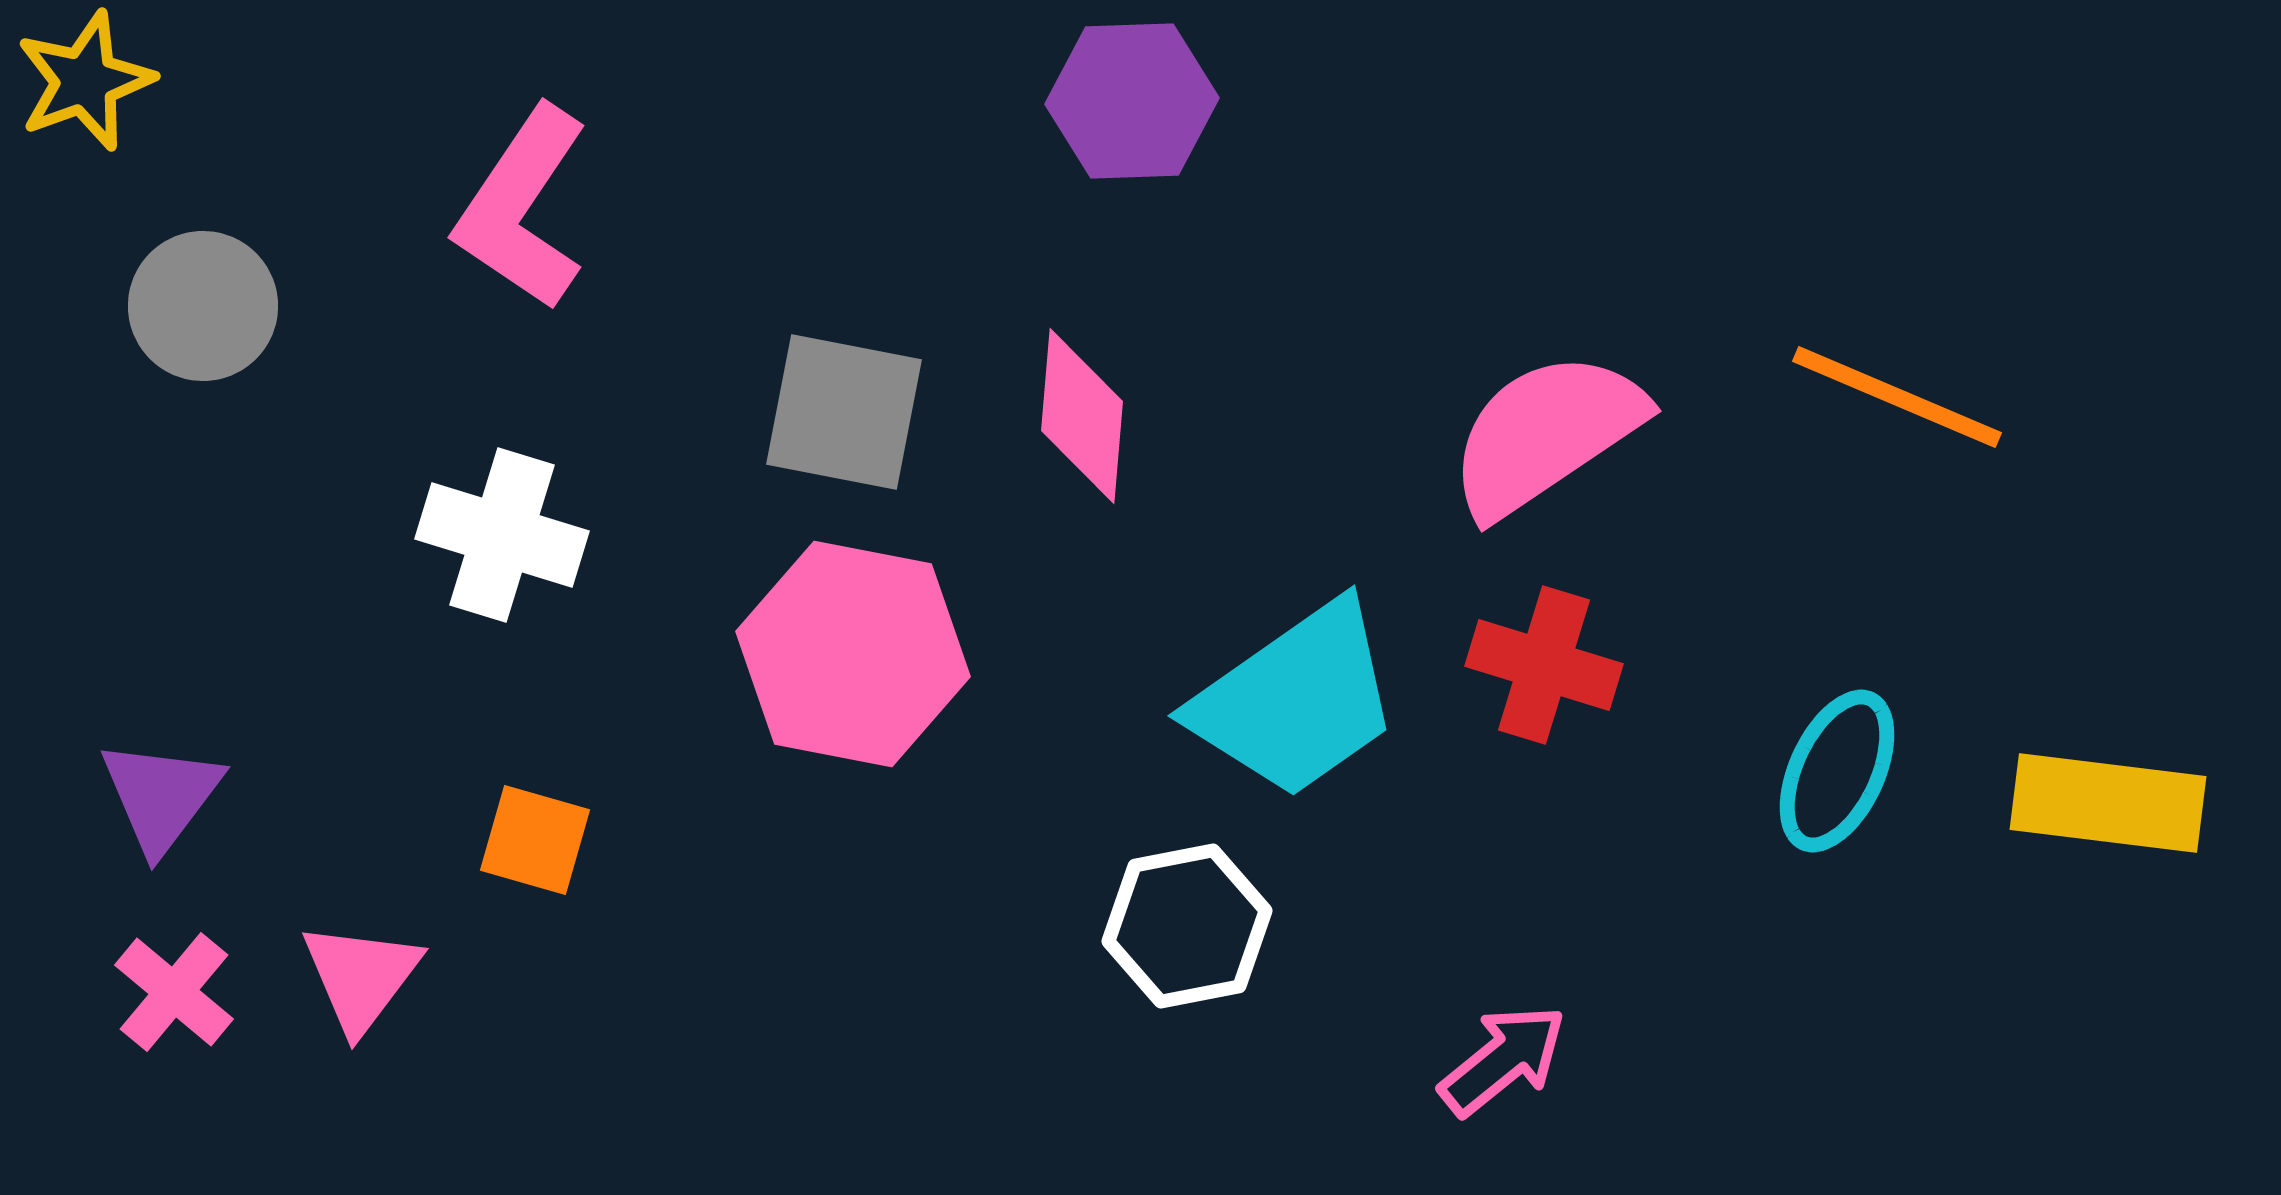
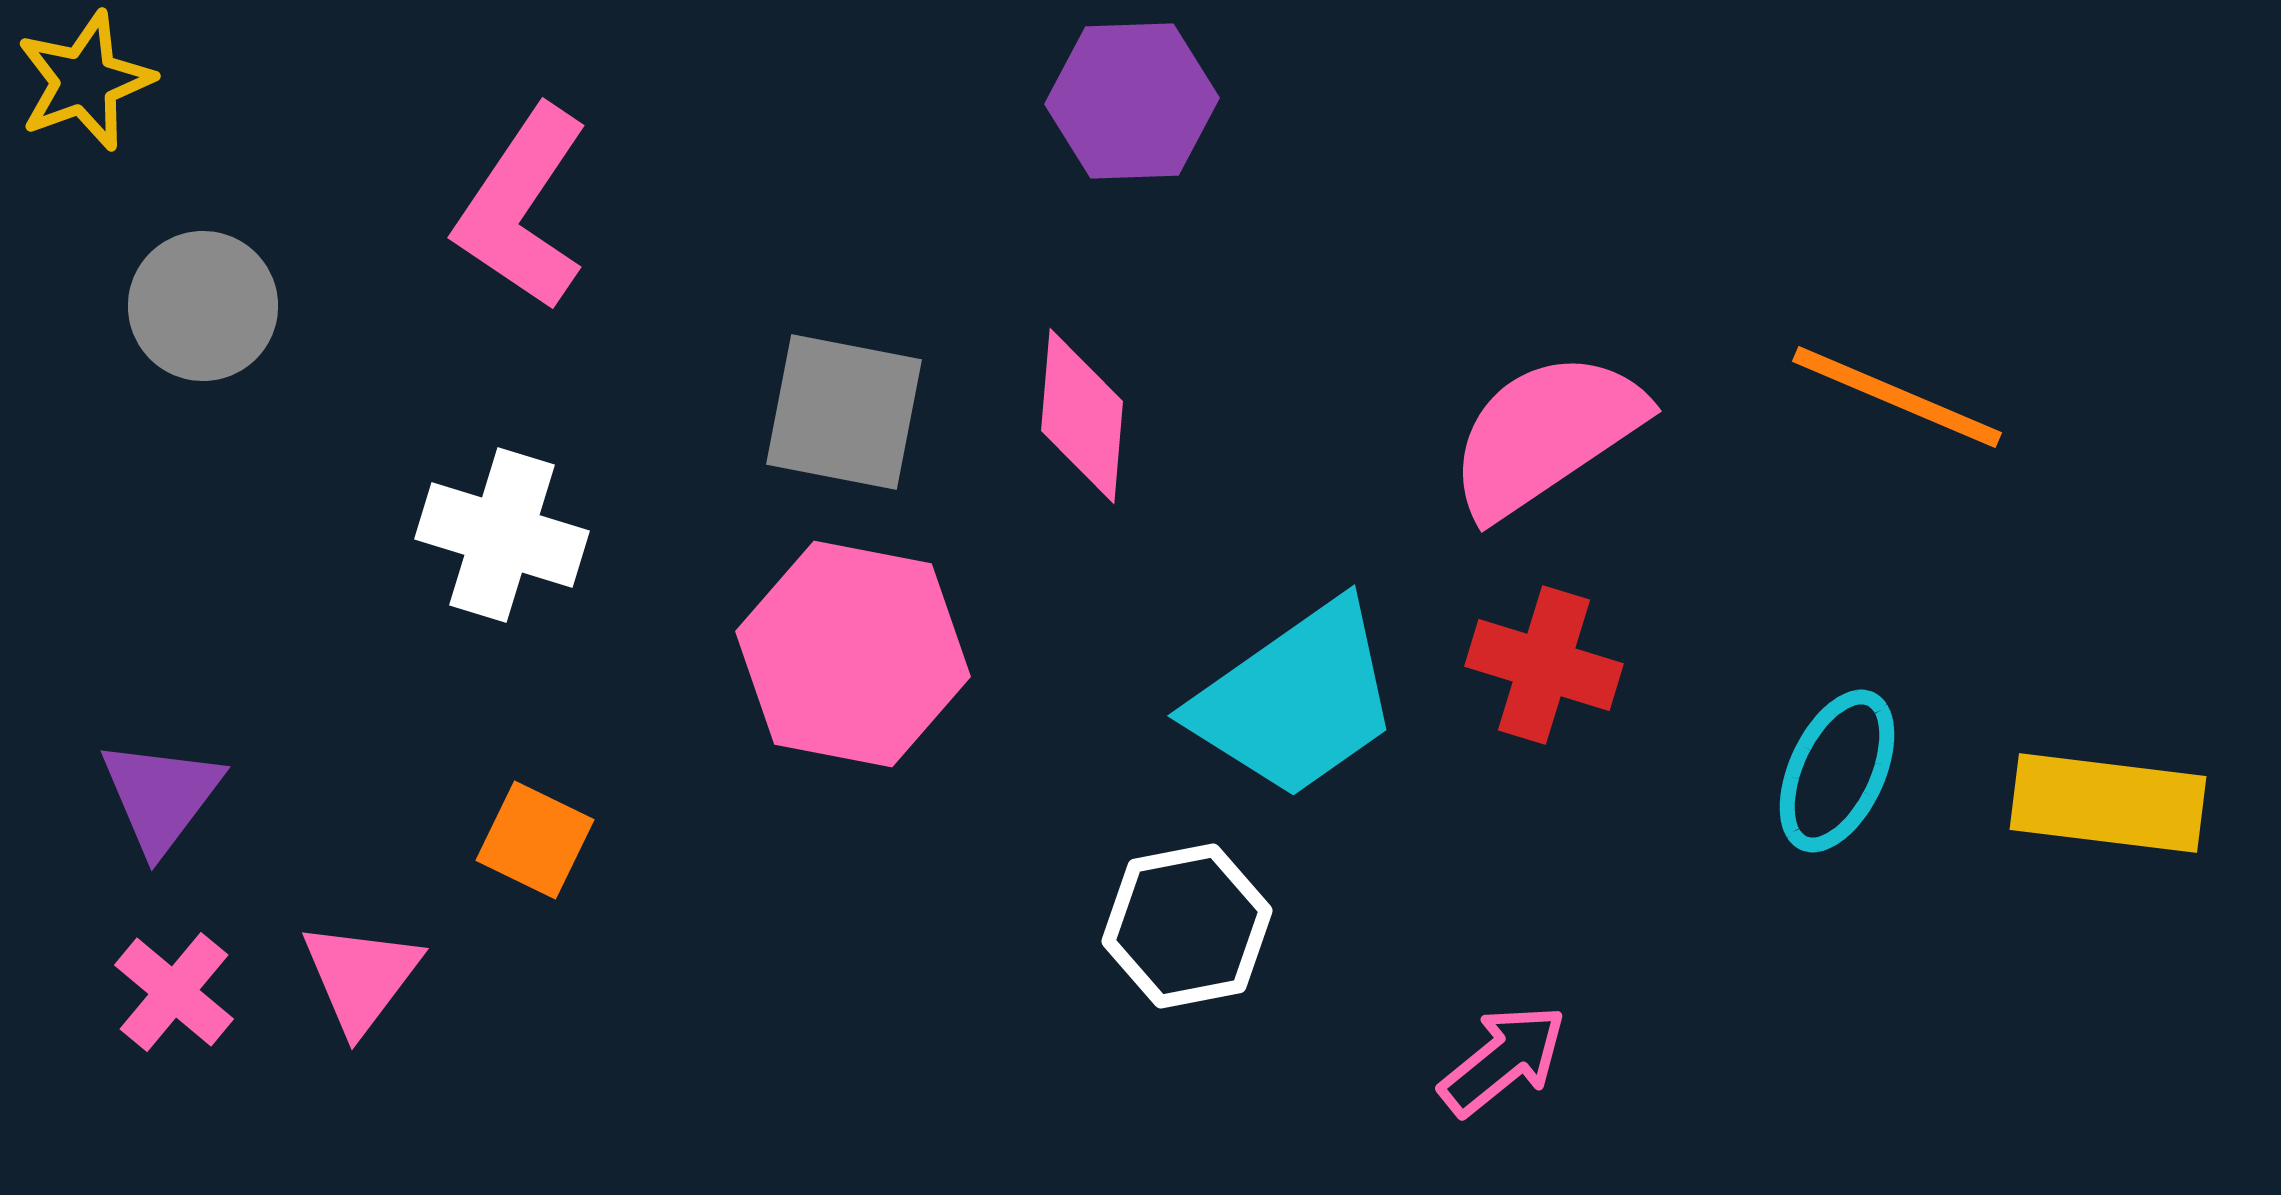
orange square: rotated 10 degrees clockwise
